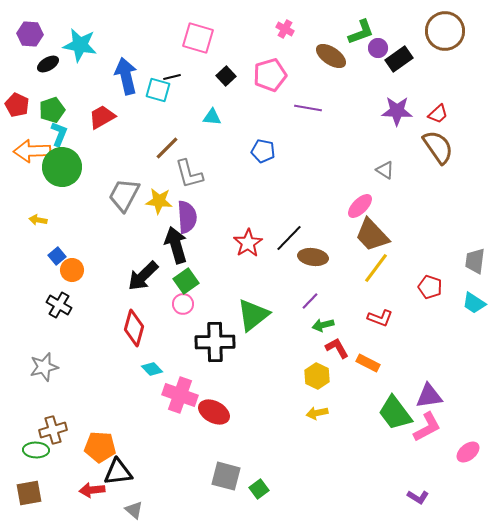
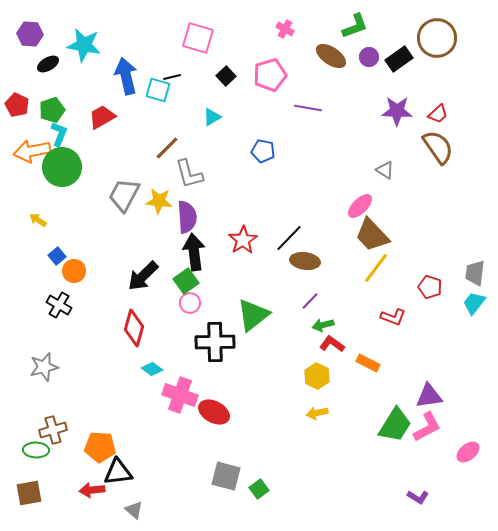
brown circle at (445, 31): moved 8 px left, 7 px down
green L-shape at (361, 32): moved 6 px left, 6 px up
cyan star at (80, 45): moved 4 px right
purple circle at (378, 48): moved 9 px left, 9 px down
cyan triangle at (212, 117): rotated 36 degrees counterclockwise
orange arrow at (32, 151): rotated 9 degrees counterclockwise
yellow arrow at (38, 220): rotated 24 degrees clockwise
red star at (248, 243): moved 5 px left, 3 px up
black arrow at (176, 245): moved 18 px right, 7 px down; rotated 9 degrees clockwise
brown ellipse at (313, 257): moved 8 px left, 4 px down
gray trapezoid at (475, 261): moved 12 px down
orange circle at (72, 270): moved 2 px right, 1 px down
cyan trapezoid at (474, 303): rotated 95 degrees clockwise
pink circle at (183, 304): moved 7 px right, 1 px up
red L-shape at (380, 318): moved 13 px right, 1 px up
red L-shape at (337, 348): moved 5 px left, 4 px up; rotated 25 degrees counterclockwise
cyan diamond at (152, 369): rotated 10 degrees counterclockwise
green trapezoid at (395, 413): moved 12 px down; rotated 111 degrees counterclockwise
